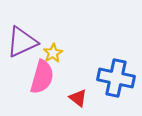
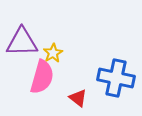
purple triangle: rotated 24 degrees clockwise
